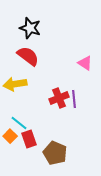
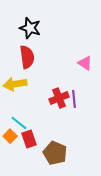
red semicircle: moved 1 px left, 1 px down; rotated 45 degrees clockwise
